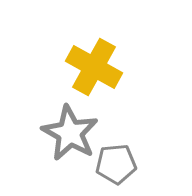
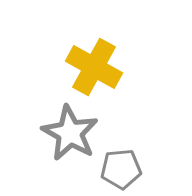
gray pentagon: moved 5 px right, 5 px down
